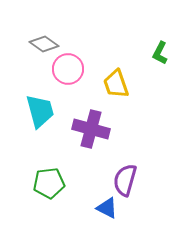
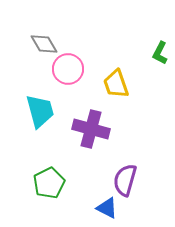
gray diamond: rotated 24 degrees clockwise
green pentagon: rotated 20 degrees counterclockwise
